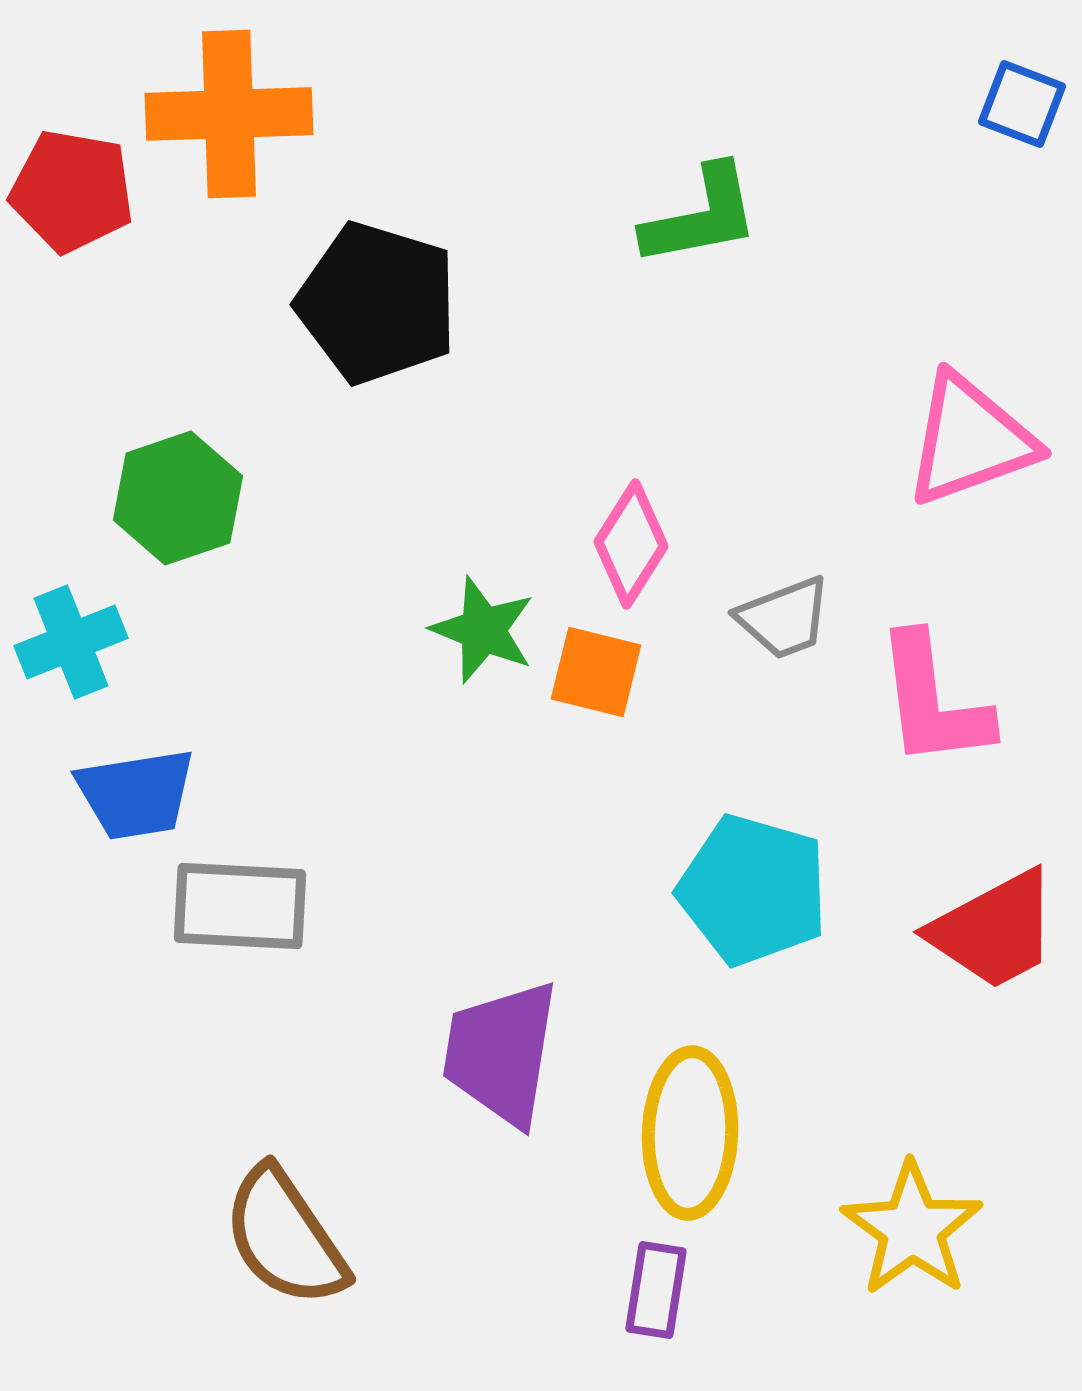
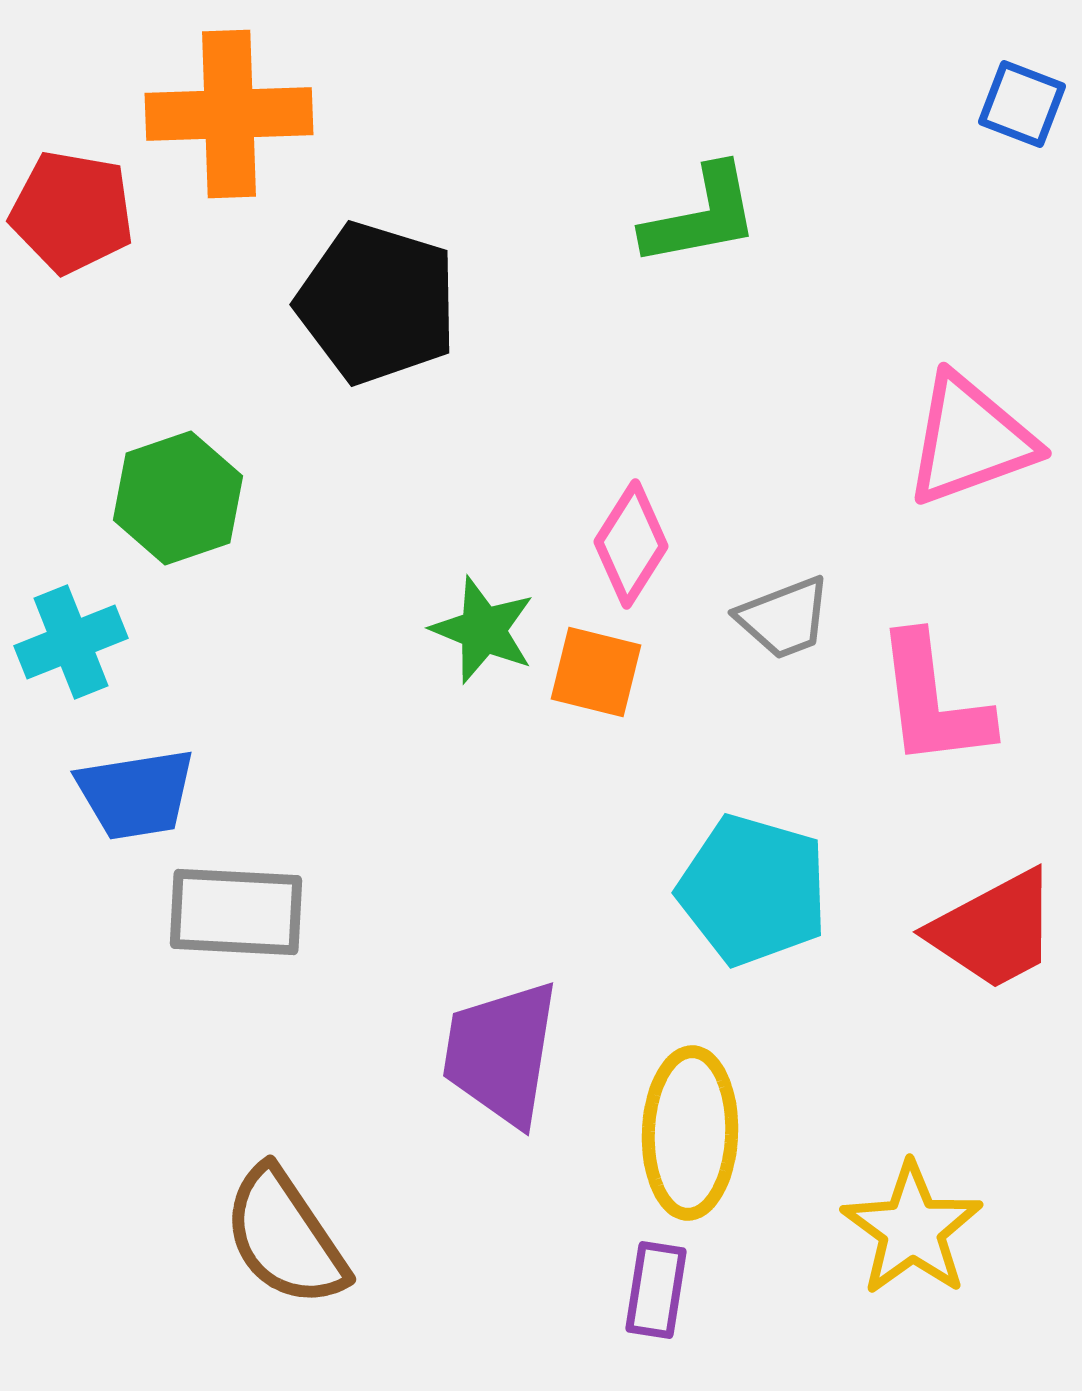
red pentagon: moved 21 px down
gray rectangle: moved 4 px left, 6 px down
